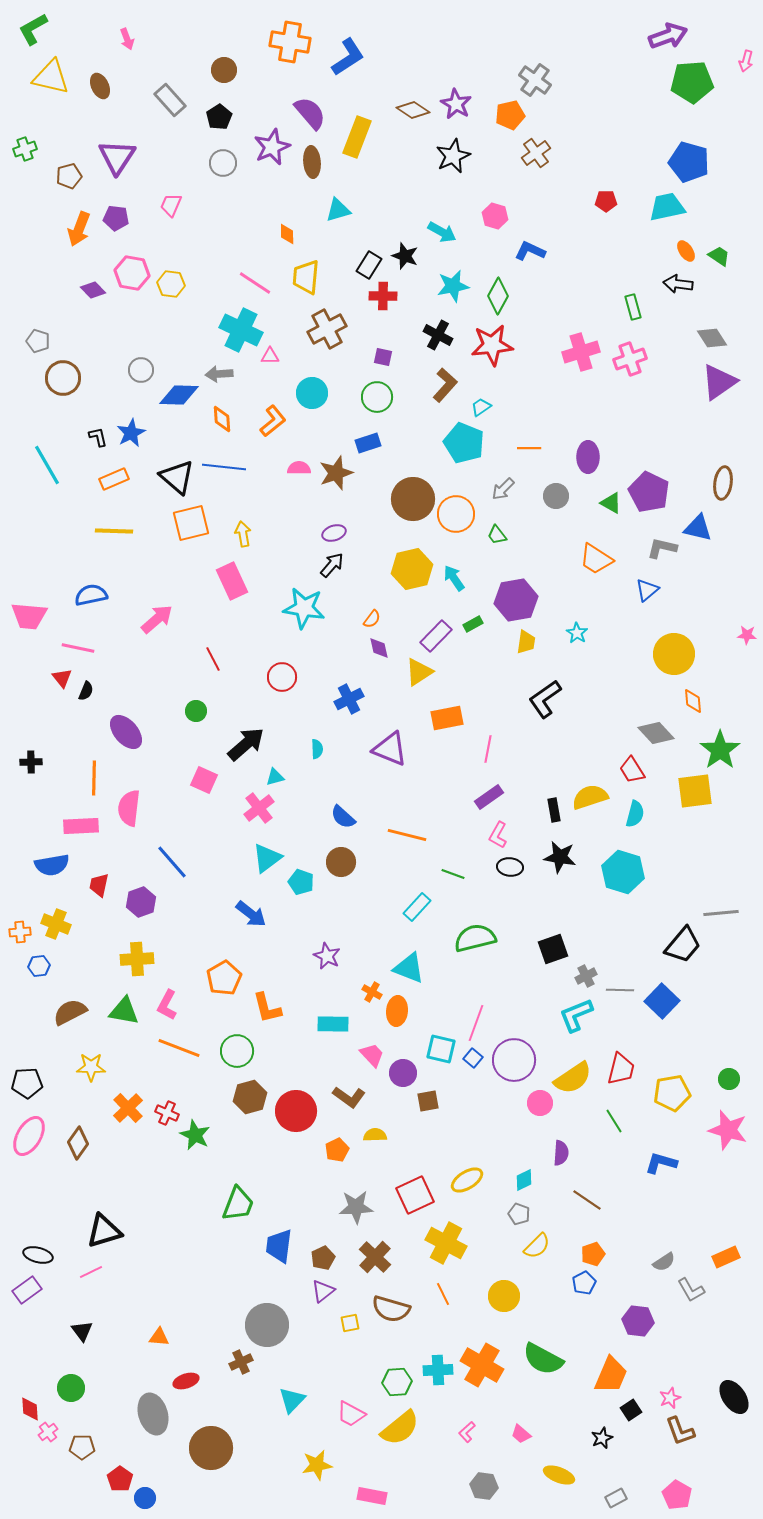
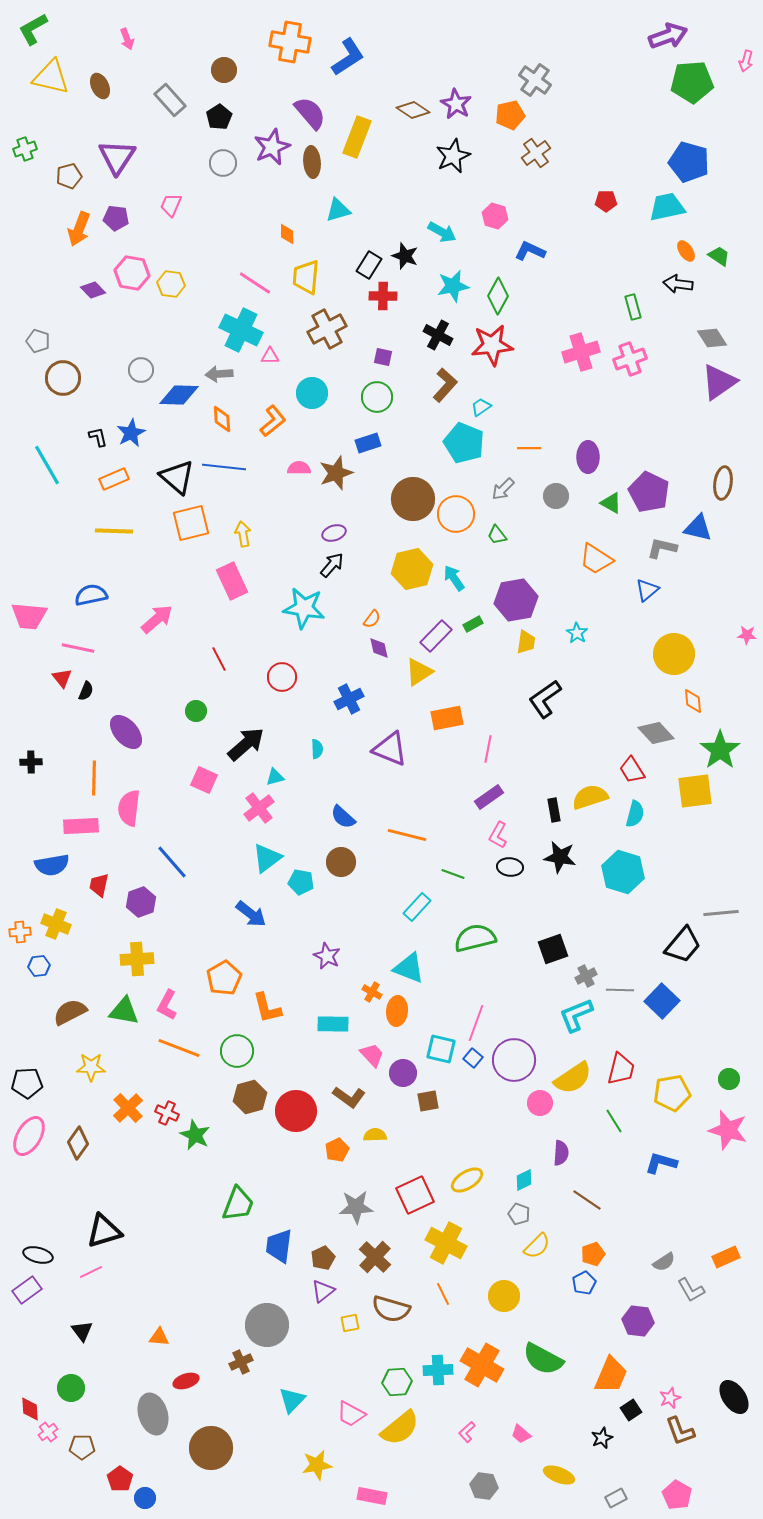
red line at (213, 659): moved 6 px right
cyan pentagon at (301, 882): rotated 10 degrees counterclockwise
